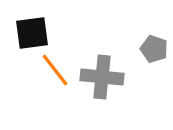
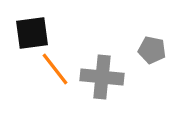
gray pentagon: moved 2 px left, 1 px down; rotated 8 degrees counterclockwise
orange line: moved 1 px up
